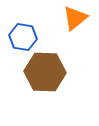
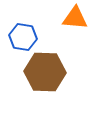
orange triangle: rotated 44 degrees clockwise
